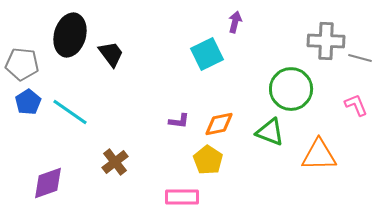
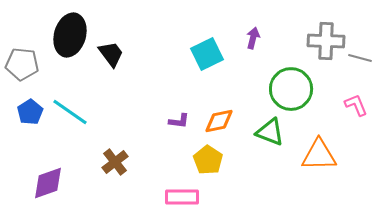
purple arrow: moved 18 px right, 16 px down
blue pentagon: moved 2 px right, 10 px down
orange diamond: moved 3 px up
